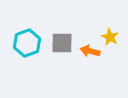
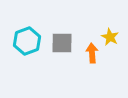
cyan hexagon: moved 2 px up
orange arrow: moved 2 px right, 2 px down; rotated 72 degrees clockwise
